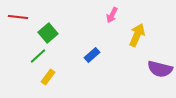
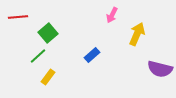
red line: rotated 12 degrees counterclockwise
yellow arrow: moved 1 px up
